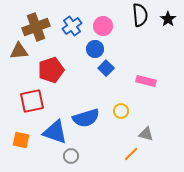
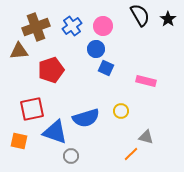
black semicircle: rotated 25 degrees counterclockwise
blue circle: moved 1 px right
blue square: rotated 21 degrees counterclockwise
red square: moved 8 px down
gray triangle: moved 3 px down
orange square: moved 2 px left, 1 px down
